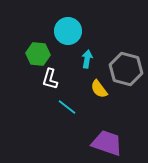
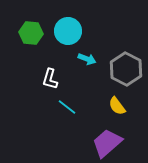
green hexagon: moved 7 px left, 21 px up
cyan arrow: rotated 102 degrees clockwise
gray hexagon: rotated 12 degrees clockwise
yellow semicircle: moved 18 px right, 17 px down
purple trapezoid: rotated 60 degrees counterclockwise
